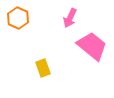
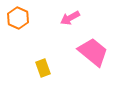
pink arrow: rotated 36 degrees clockwise
pink trapezoid: moved 1 px right, 6 px down
